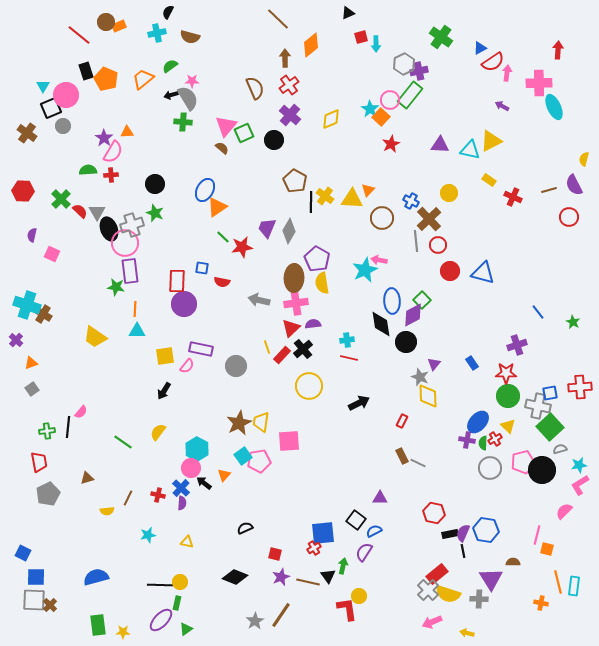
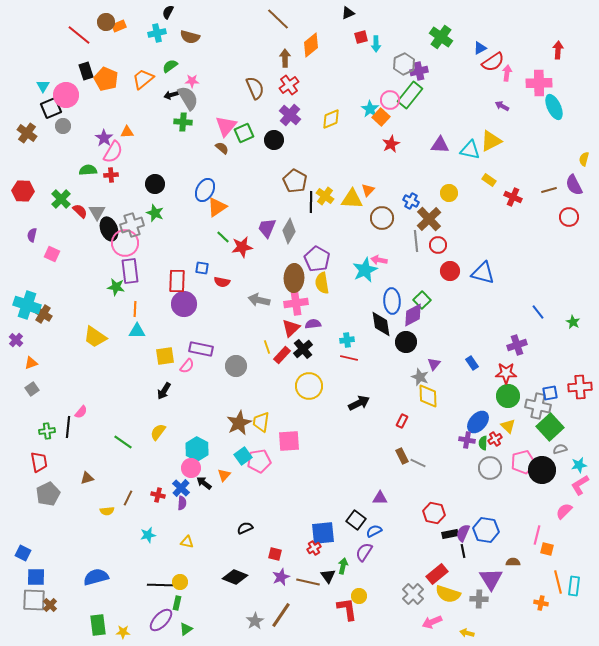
gray cross at (428, 590): moved 15 px left, 4 px down
